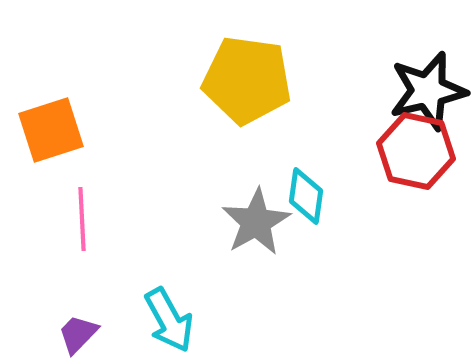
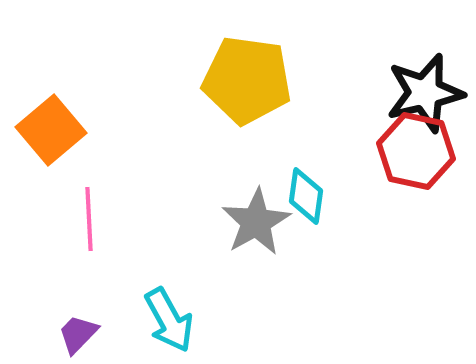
black star: moved 3 px left, 2 px down
orange square: rotated 22 degrees counterclockwise
pink line: moved 7 px right
